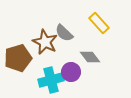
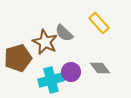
gray diamond: moved 10 px right, 11 px down
